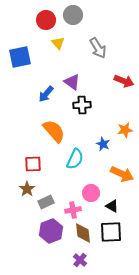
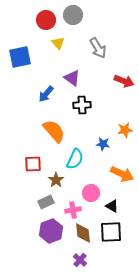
purple triangle: moved 4 px up
blue star: rotated 16 degrees counterclockwise
brown star: moved 29 px right, 9 px up
